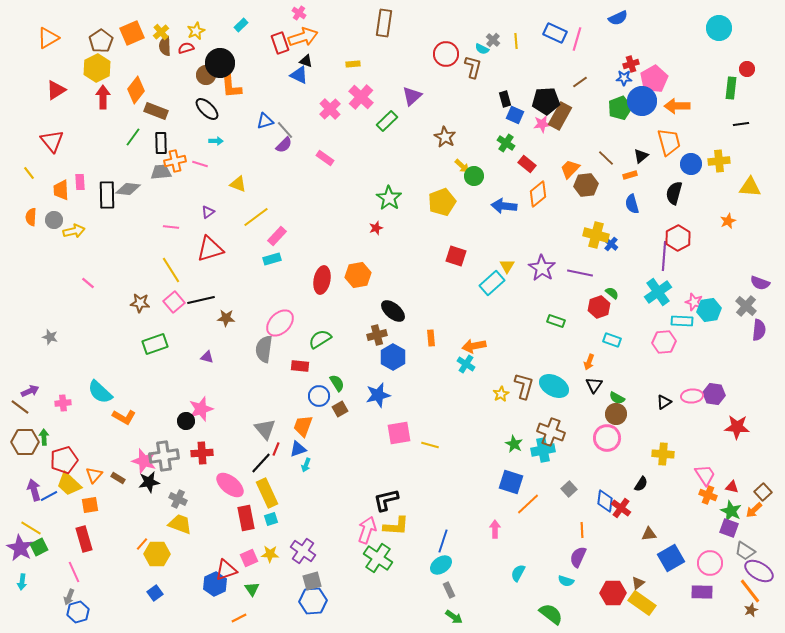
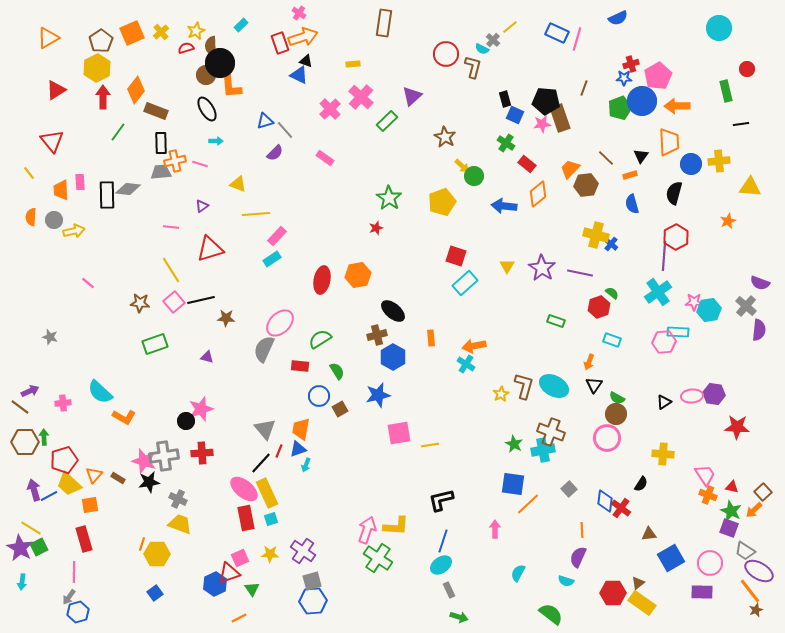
blue rectangle at (555, 33): moved 2 px right
yellow line at (516, 41): moved 6 px left, 14 px up; rotated 56 degrees clockwise
brown semicircle at (165, 46): moved 46 px right
pink pentagon at (654, 79): moved 4 px right, 3 px up
brown line at (580, 82): moved 4 px right, 6 px down; rotated 35 degrees counterclockwise
green rectangle at (731, 88): moved 5 px left, 3 px down; rotated 20 degrees counterclockwise
black pentagon at (546, 101): rotated 8 degrees clockwise
black ellipse at (207, 109): rotated 15 degrees clockwise
brown rectangle at (560, 116): moved 2 px down; rotated 48 degrees counterclockwise
green line at (133, 137): moved 15 px left, 5 px up
orange trapezoid at (669, 142): rotated 12 degrees clockwise
purple semicircle at (284, 145): moved 9 px left, 8 px down
black triangle at (641, 156): rotated 14 degrees counterclockwise
purple triangle at (208, 212): moved 6 px left, 6 px up
yellow line at (256, 217): moved 3 px up; rotated 32 degrees clockwise
red hexagon at (678, 238): moved 2 px left, 1 px up
cyan rectangle at (272, 259): rotated 18 degrees counterclockwise
cyan rectangle at (492, 283): moved 27 px left
pink star at (694, 302): rotated 18 degrees counterclockwise
cyan rectangle at (682, 321): moved 4 px left, 11 px down
gray semicircle at (264, 349): rotated 16 degrees clockwise
green semicircle at (337, 383): moved 12 px up
orange trapezoid at (303, 426): moved 2 px left, 3 px down; rotated 10 degrees counterclockwise
yellow line at (430, 445): rotated 24 degrees counterclockwise
red line at (276, 449): moved 3 px right, 2 px down
blue square at (511, 482): moved 2 px right, 2 px down; rotated 10 degrees counterclockwise
pink ellipse at (230, 485): moved 14 px right, 4 px down
black L-shape at (386, 500): moved 55 px right
orange line at (142, 544): rotated 24 degrees counterclockwise
pink square at (249, 558): moved 9 px left
red triangle at (226, 570): moved 3 px right, 3 px down
pink line at (74, 572): rotated 25 degrees clockwise
gray arrow at (69, 597): rotated 14 degrees clockwise
brown star at (751, 610): moved 5 px right
green arrow at (454, 617): moved 5 px right; rotated 18 degrees counterclockwise
